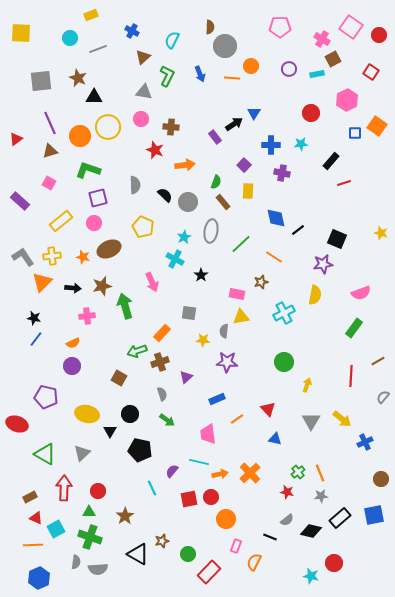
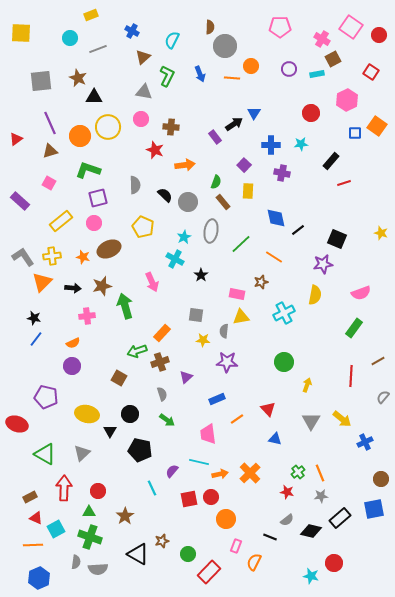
gray square at (189, 313): moved 7 px right, 2 px down
blue square at (374, 515): moved 6 px up
